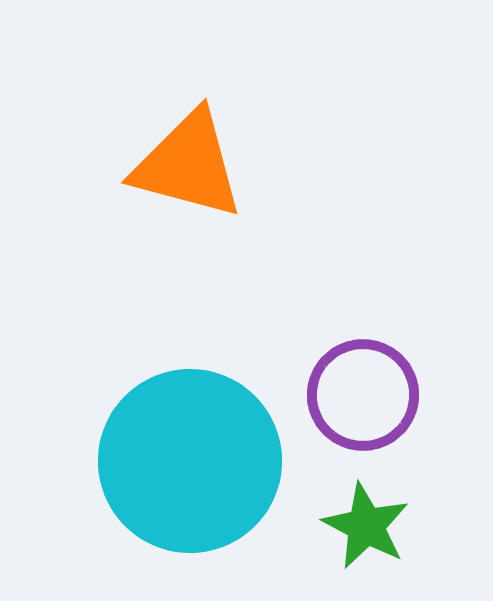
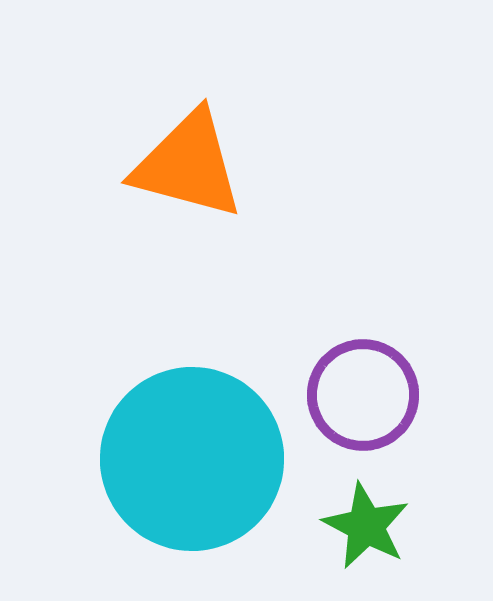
cyan circle: moved 2 px right, 2 px up
